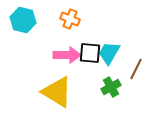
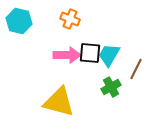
cyan hexagon: moved 4 px left, 1 px down
cyan trapezoid: moved 2 px down
yellow triangle: moved 2 px right, 10 px down; rotated 16 degrees counterclockwise
